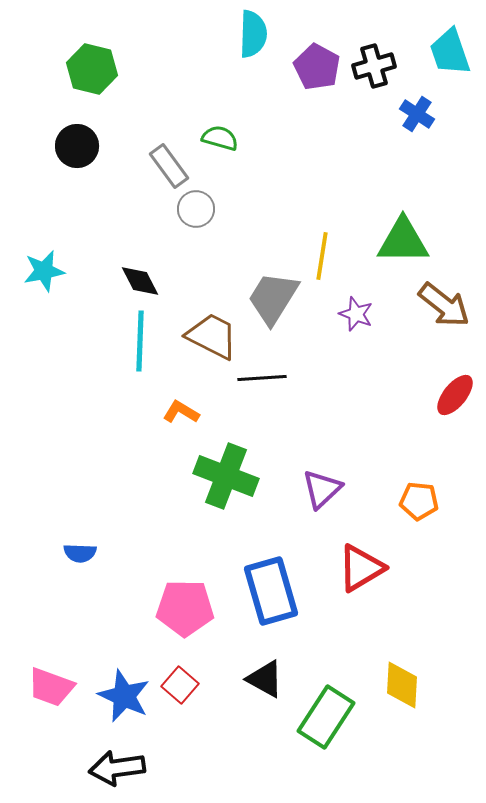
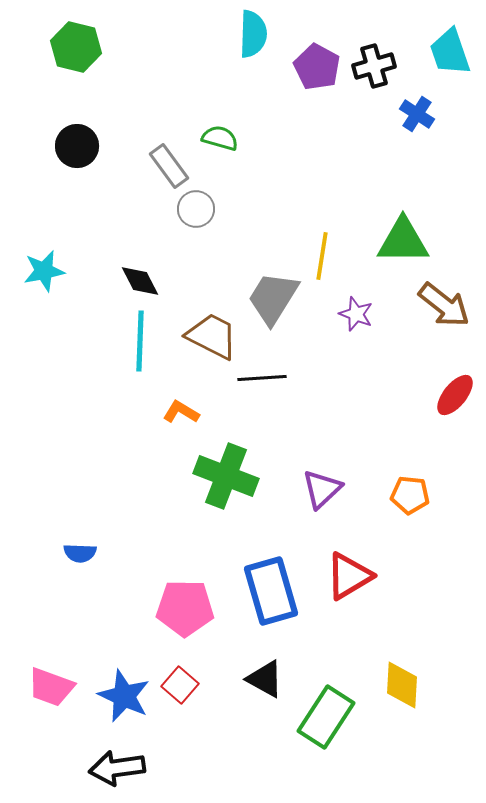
green hexagon: moved 16 px left, 22 px up
orange pentagon: moved 9 px left, 6 px up
red triangle: moved 12 px left, 8 px down
